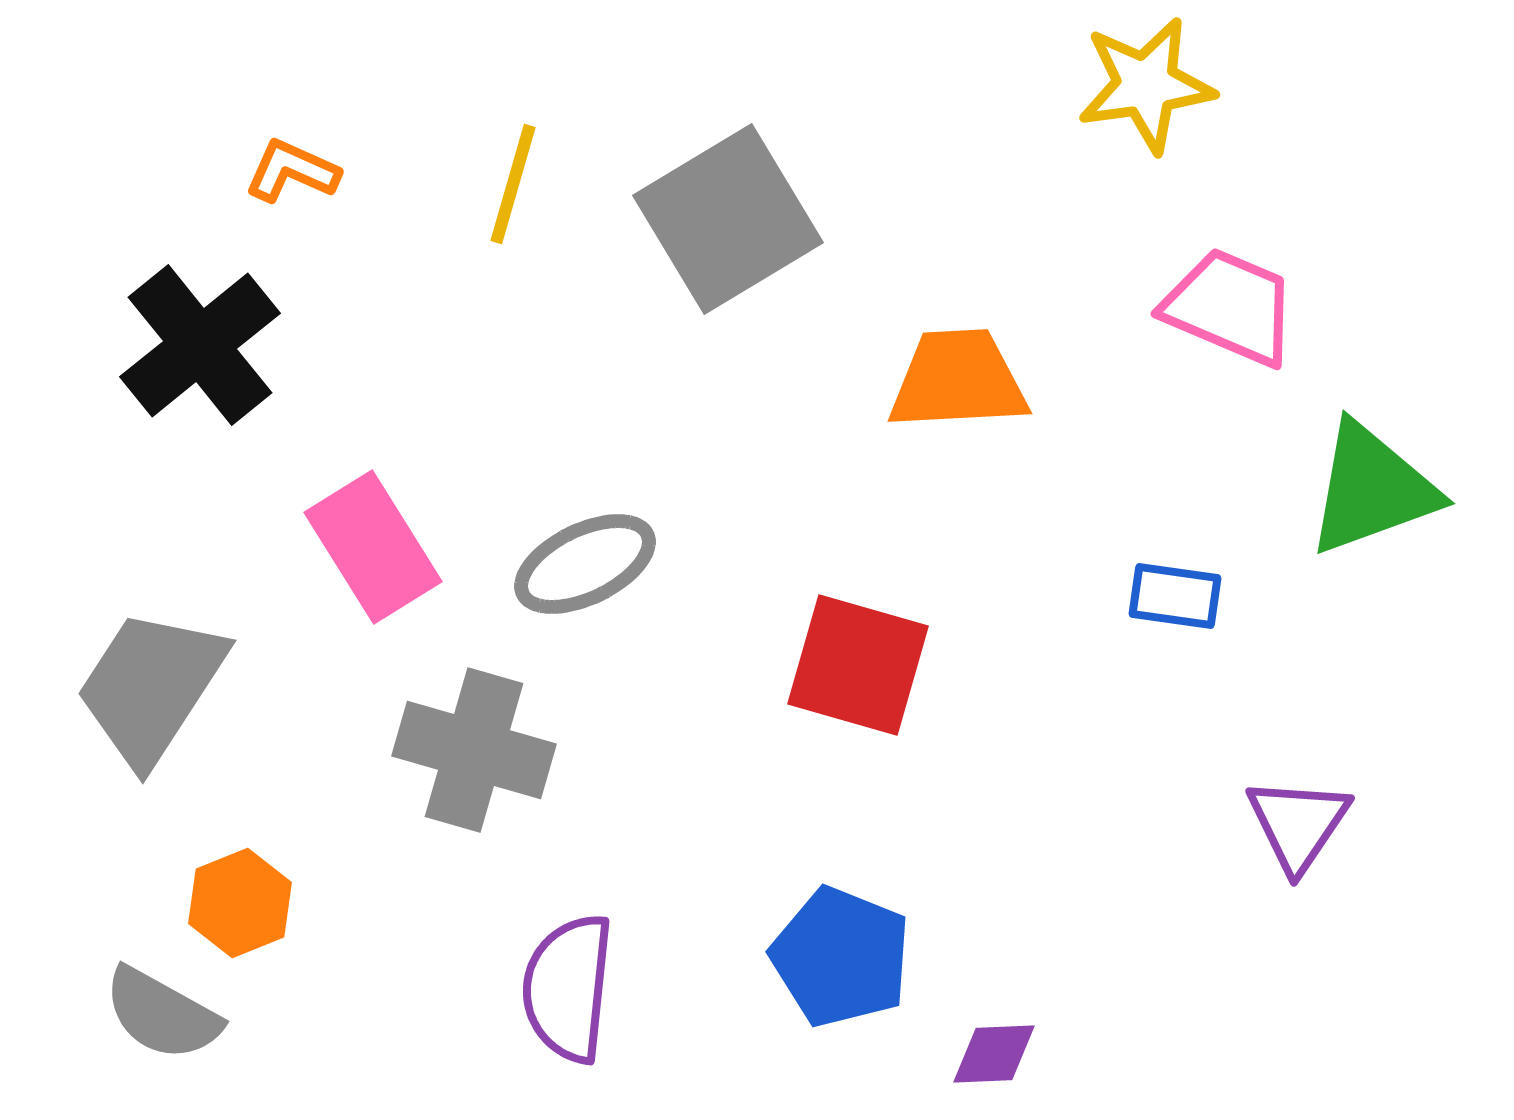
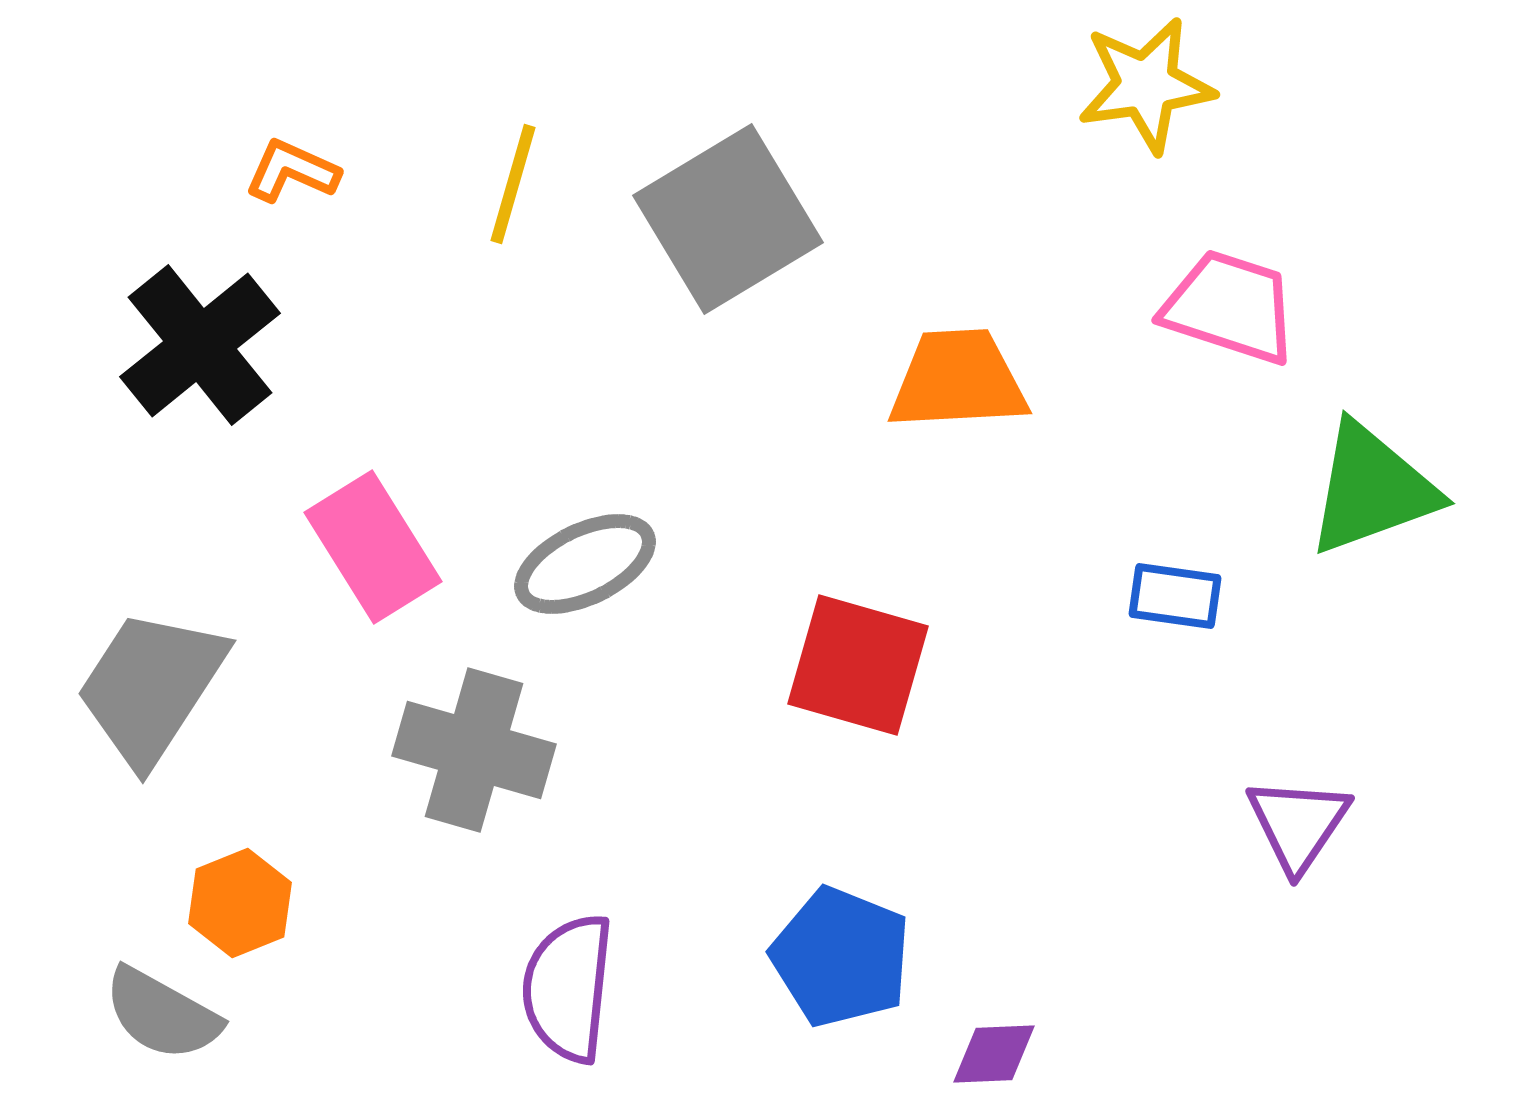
pink trapezoid: rotated 5 degrees counterclockwise
